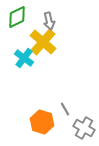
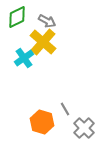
gray arrow: moved 2 px left; rotated 48 degrees counterclockwise
cyan cross: rotated 18 degrees clockwise
gray cross: rotated 15 degrees clockwise
